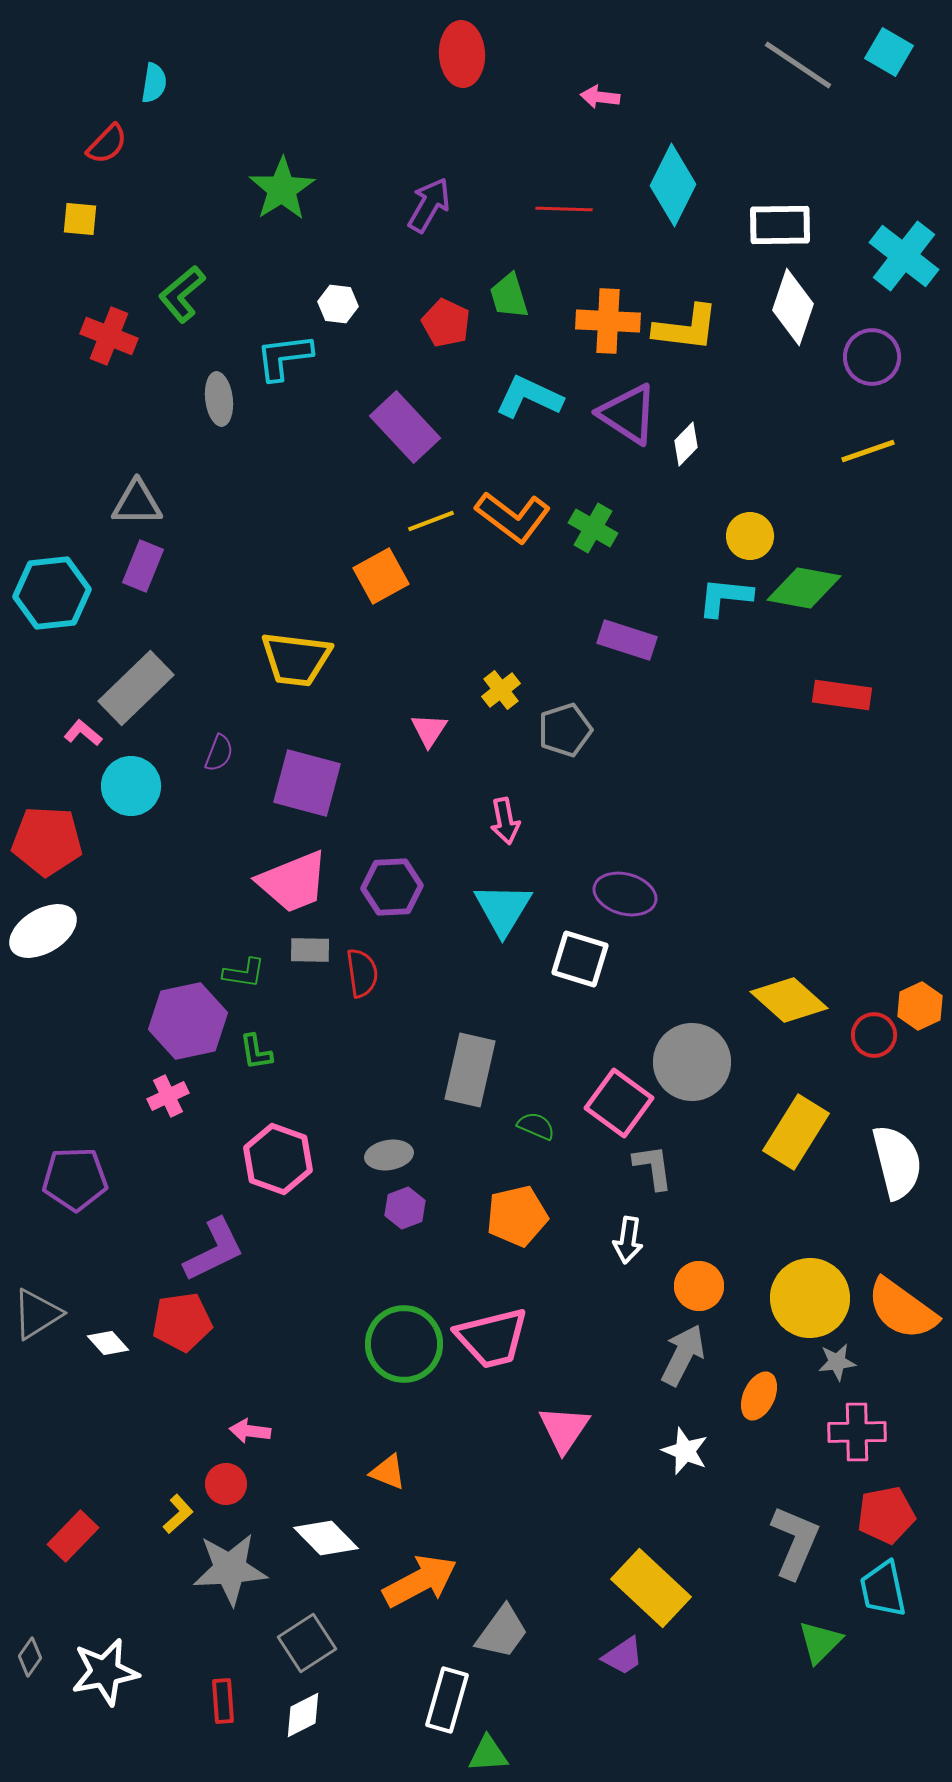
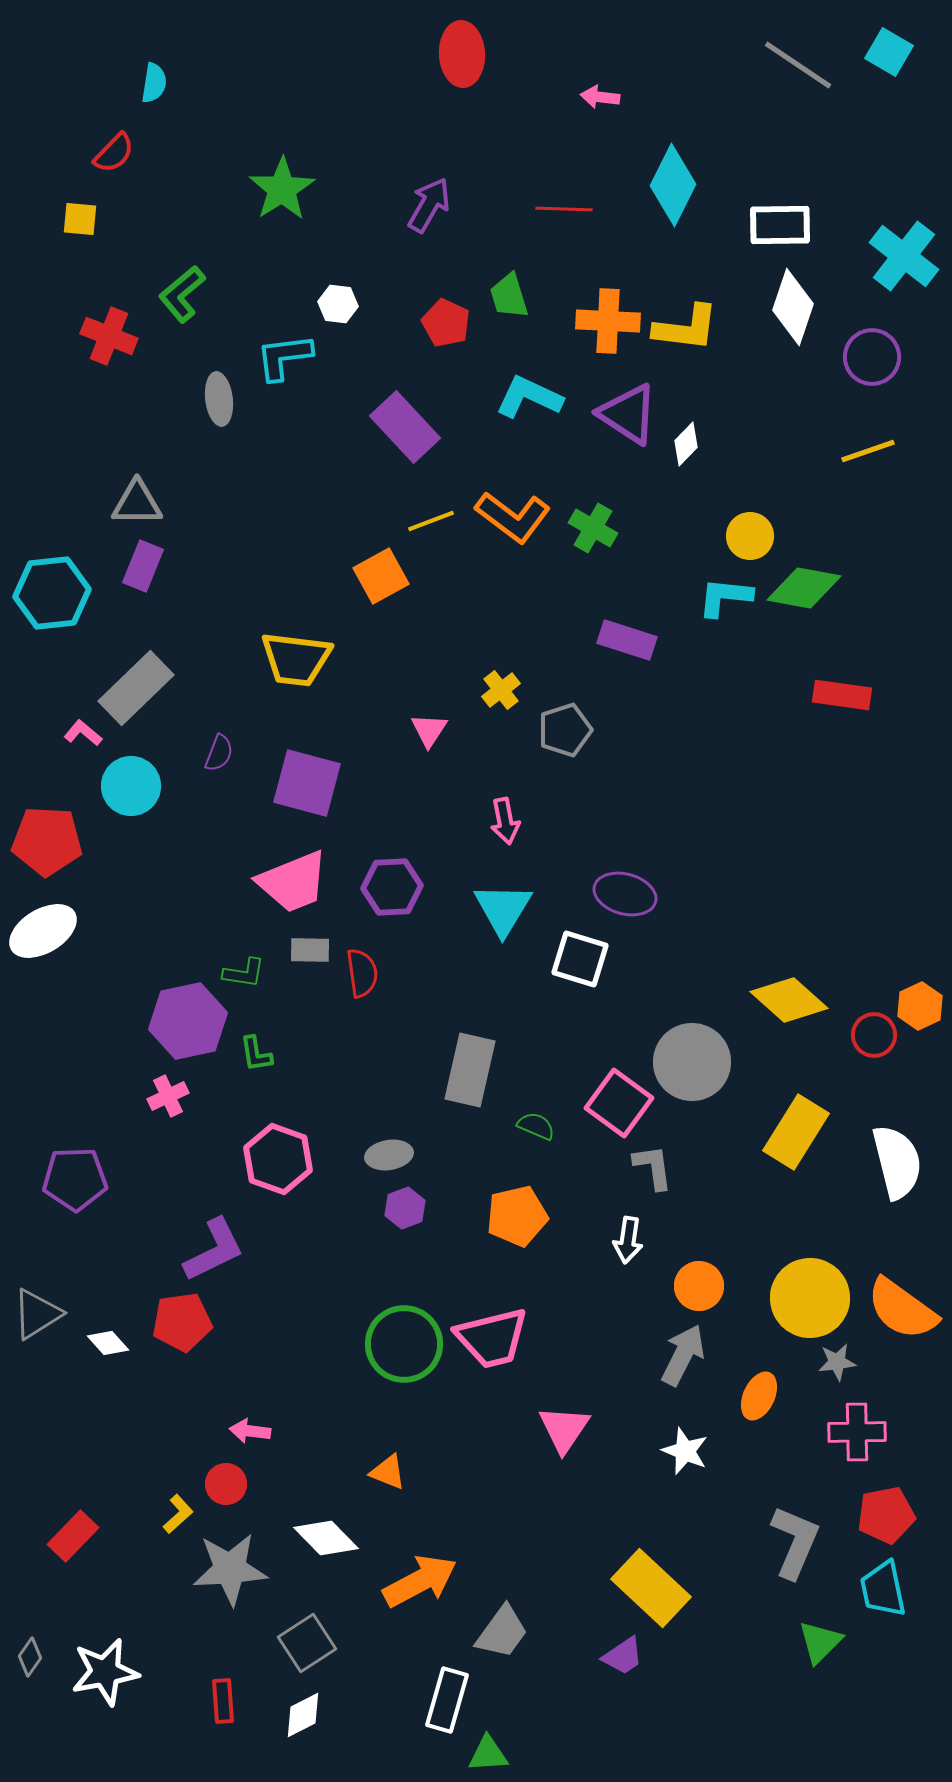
red semicircle at (107, 144): moved 7 px right, 9 px down
green L-shape at (256, 1052): moved 2 px down
